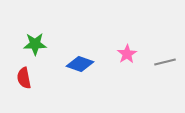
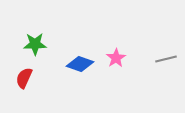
pink star: moved 11 px left, 4 px down
gray line: moved 1 px right, 3 px up
red semicircle: rotated 35 degrees clockwise
